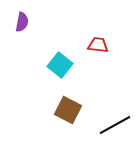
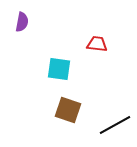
red trapezoid: moved 1 px left, 1 px up
cyan square: moved 1 px left, 4 px down; rotated 30 degrees counterclockwise
brown square: rotated 8 degrees counterclockwise
